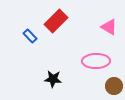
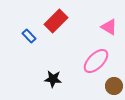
blue rectangle: moved 1 px left
pink ellipse: rotated 44 degrees counterclockwise
